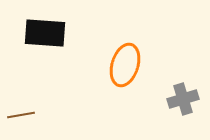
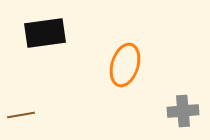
black rectangle: rotated 12 degrees counterclockwise
gray cross: moved 12 px down; rotated 12 degrees clockwise
